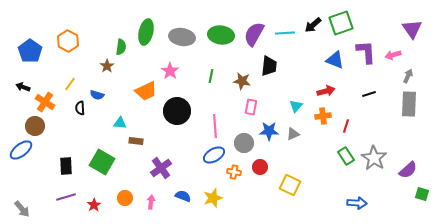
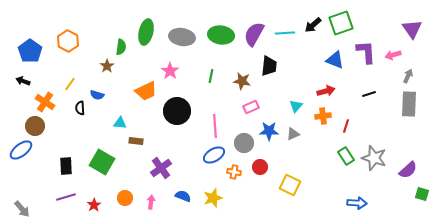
black arrow at (23, 87): moved 6 px up
pink rectangle at (251, 107): rotated 56 degrees clockwise
gray star at (374, 158): rotated 15 degrees counterclockwise
